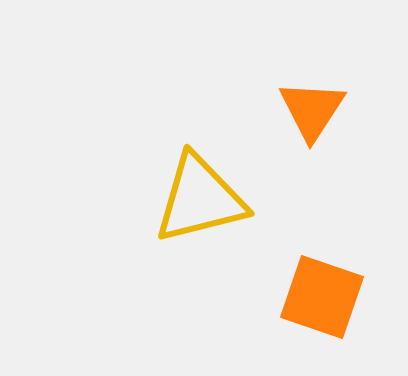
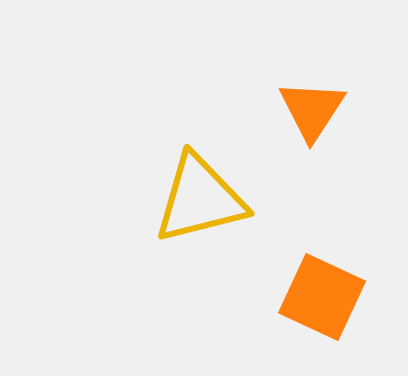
orange square: rotated 6 degrees clockwise
